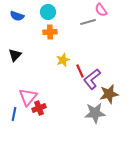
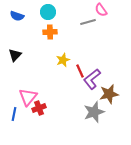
gray star: moved 1 px left, 1 px up; rotated 15 degrees counterclockwise
